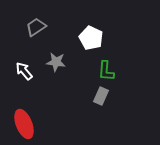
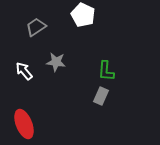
white pentagon: moved 8 px left, 23 px up
